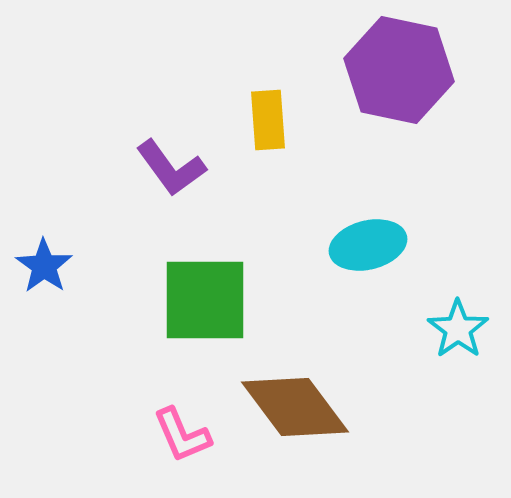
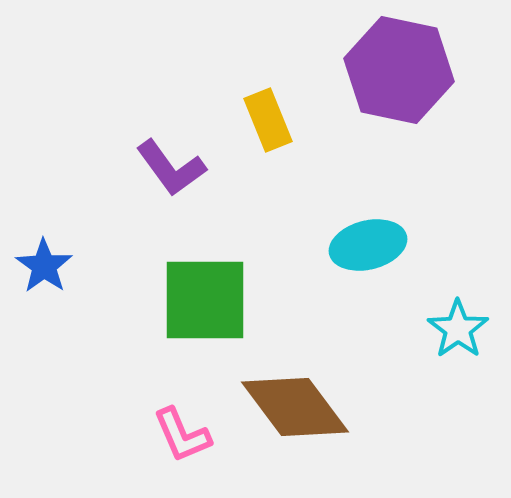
yellow rectangle: rotated 18 degrees counterclockwise
